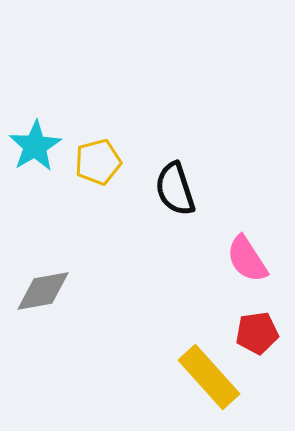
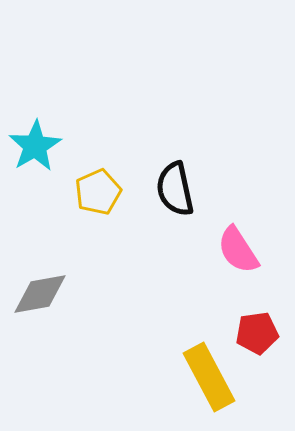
yellow pentagon: moved 30 px down; rotated 9 degrees counterclockwise
black semicircle: rotated 6 degrees clockwise
pink semicircle: moved 9 px left, 9 px up
gray diamond: moved 3 px left, 3 px down
yellow rectangle: rotated 14 degrees clockwise
